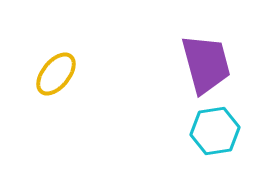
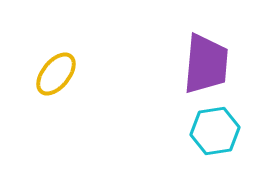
purple trapezoid: rotated 20 degrees clockwise
